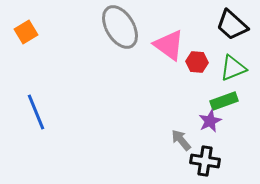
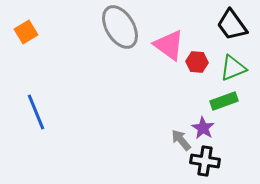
black trapezoid: rotated 12 degrees clockwise
purple star: moved 7 px left, 7 px down; rotated 15 degrees counterclockwise
